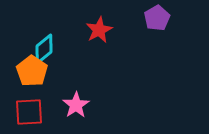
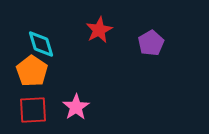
purple pentagon: moved 6 px left, 25 px down
cyan diamond: moved 3 px left, 5 px up; rotated 68 degrees counterclockwise
pink star: moved 2 px down
red square: moved 4 px right, 2 px up
